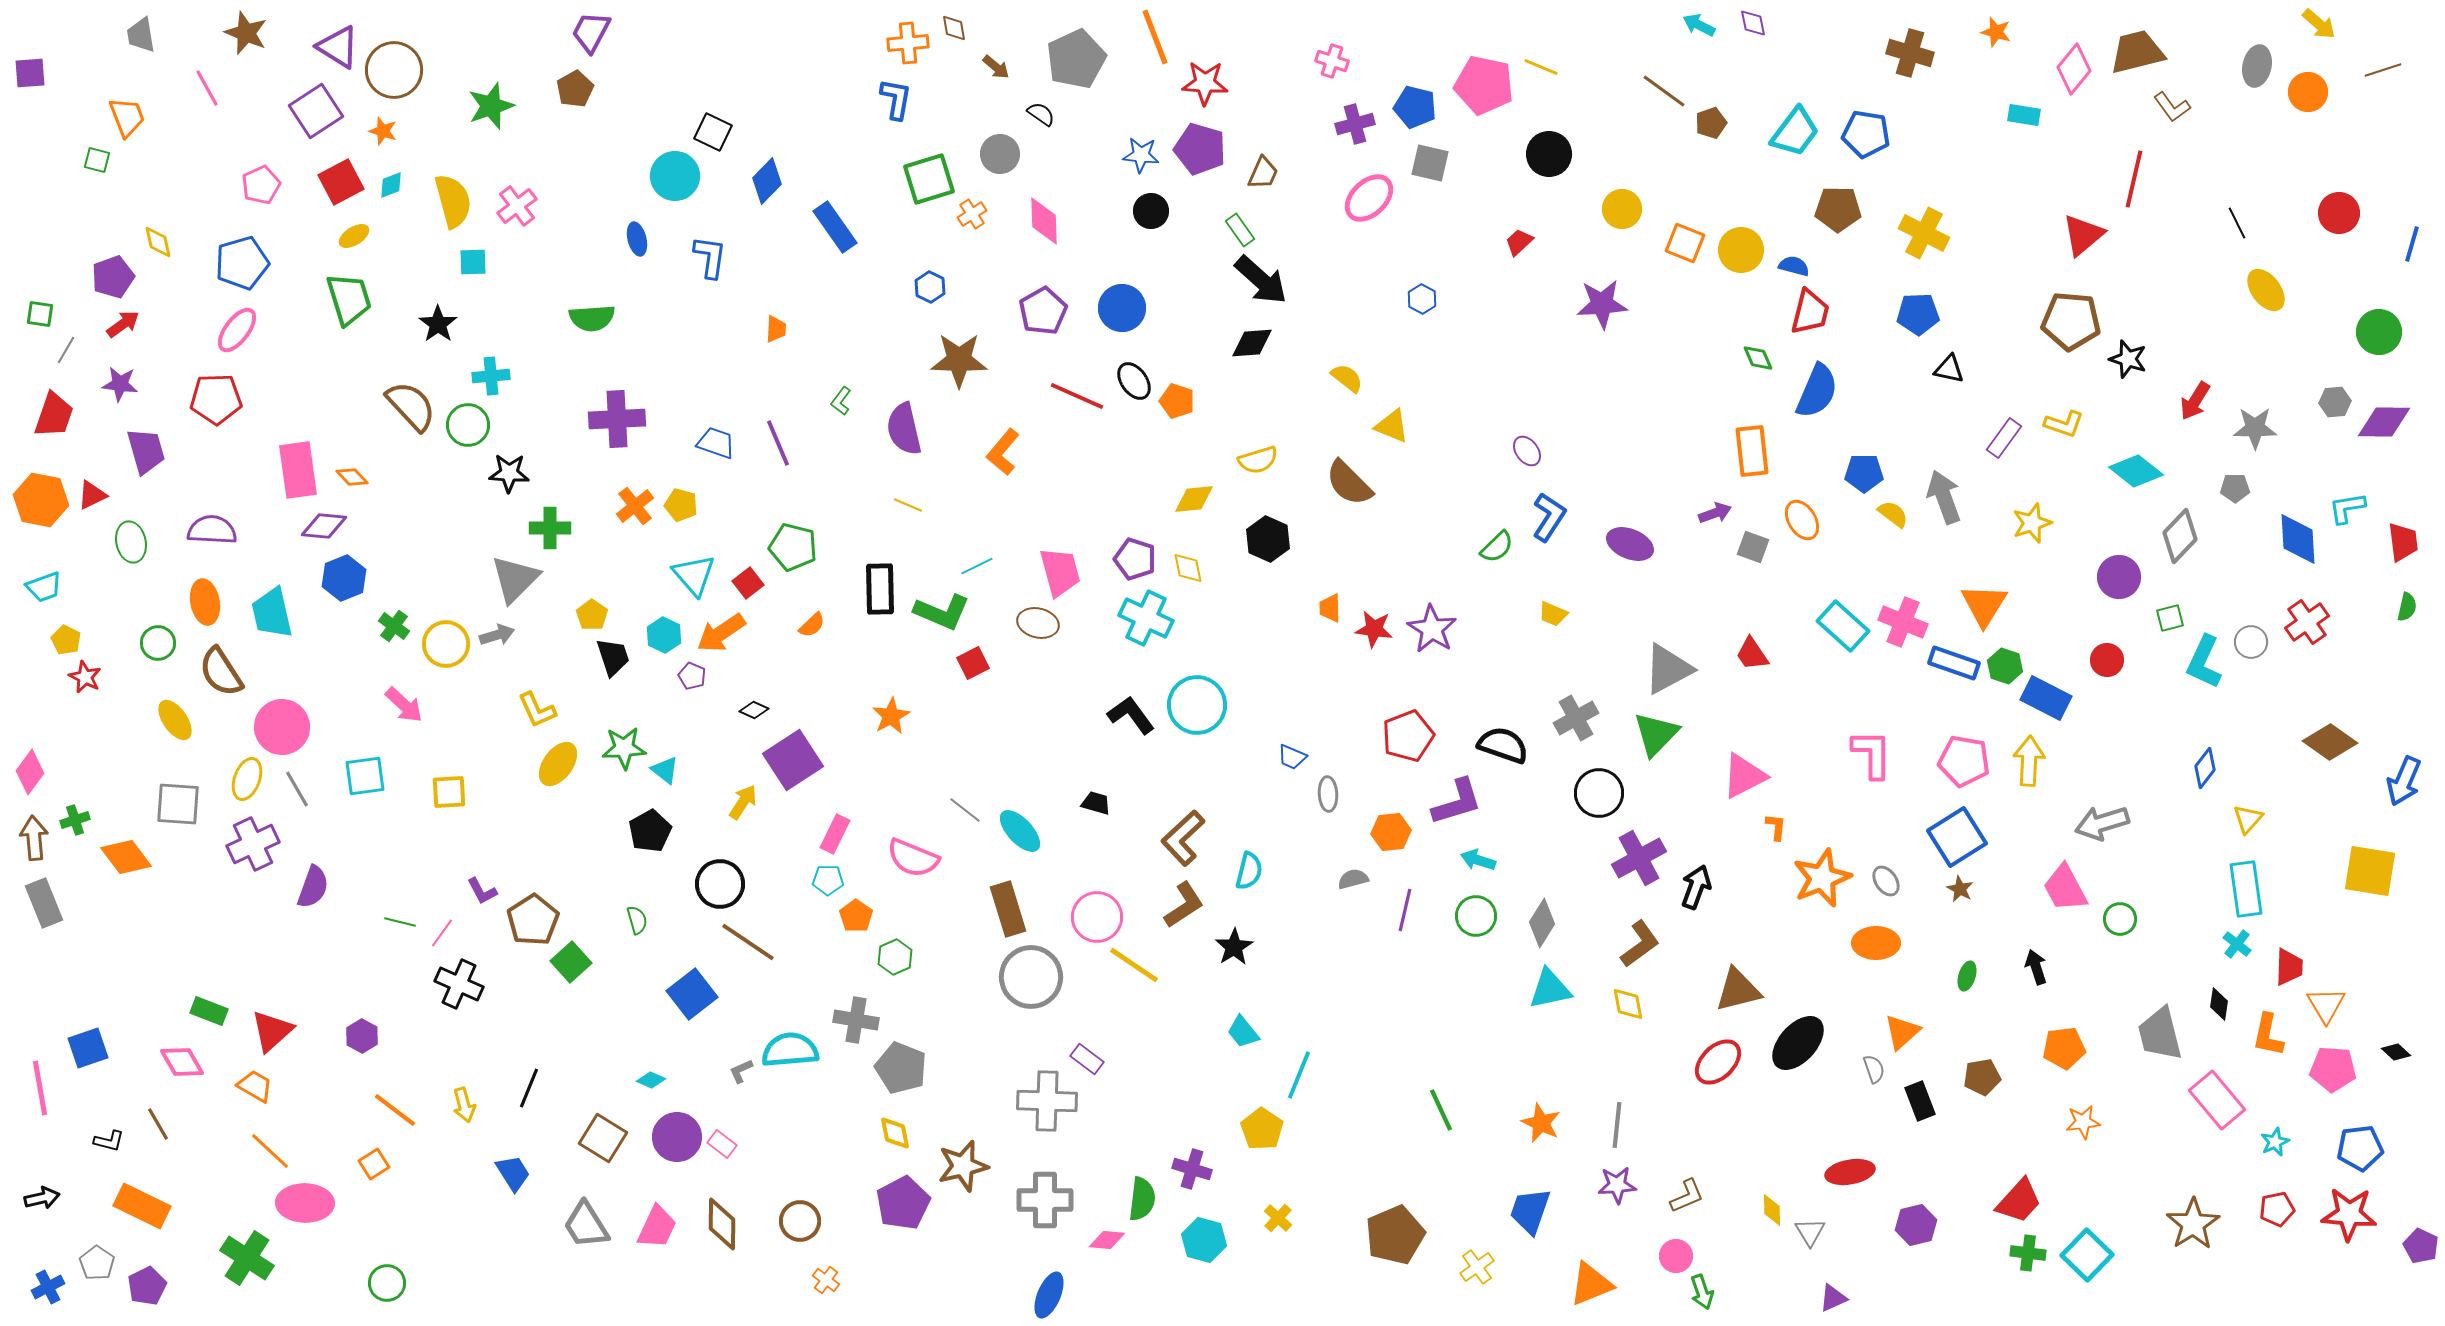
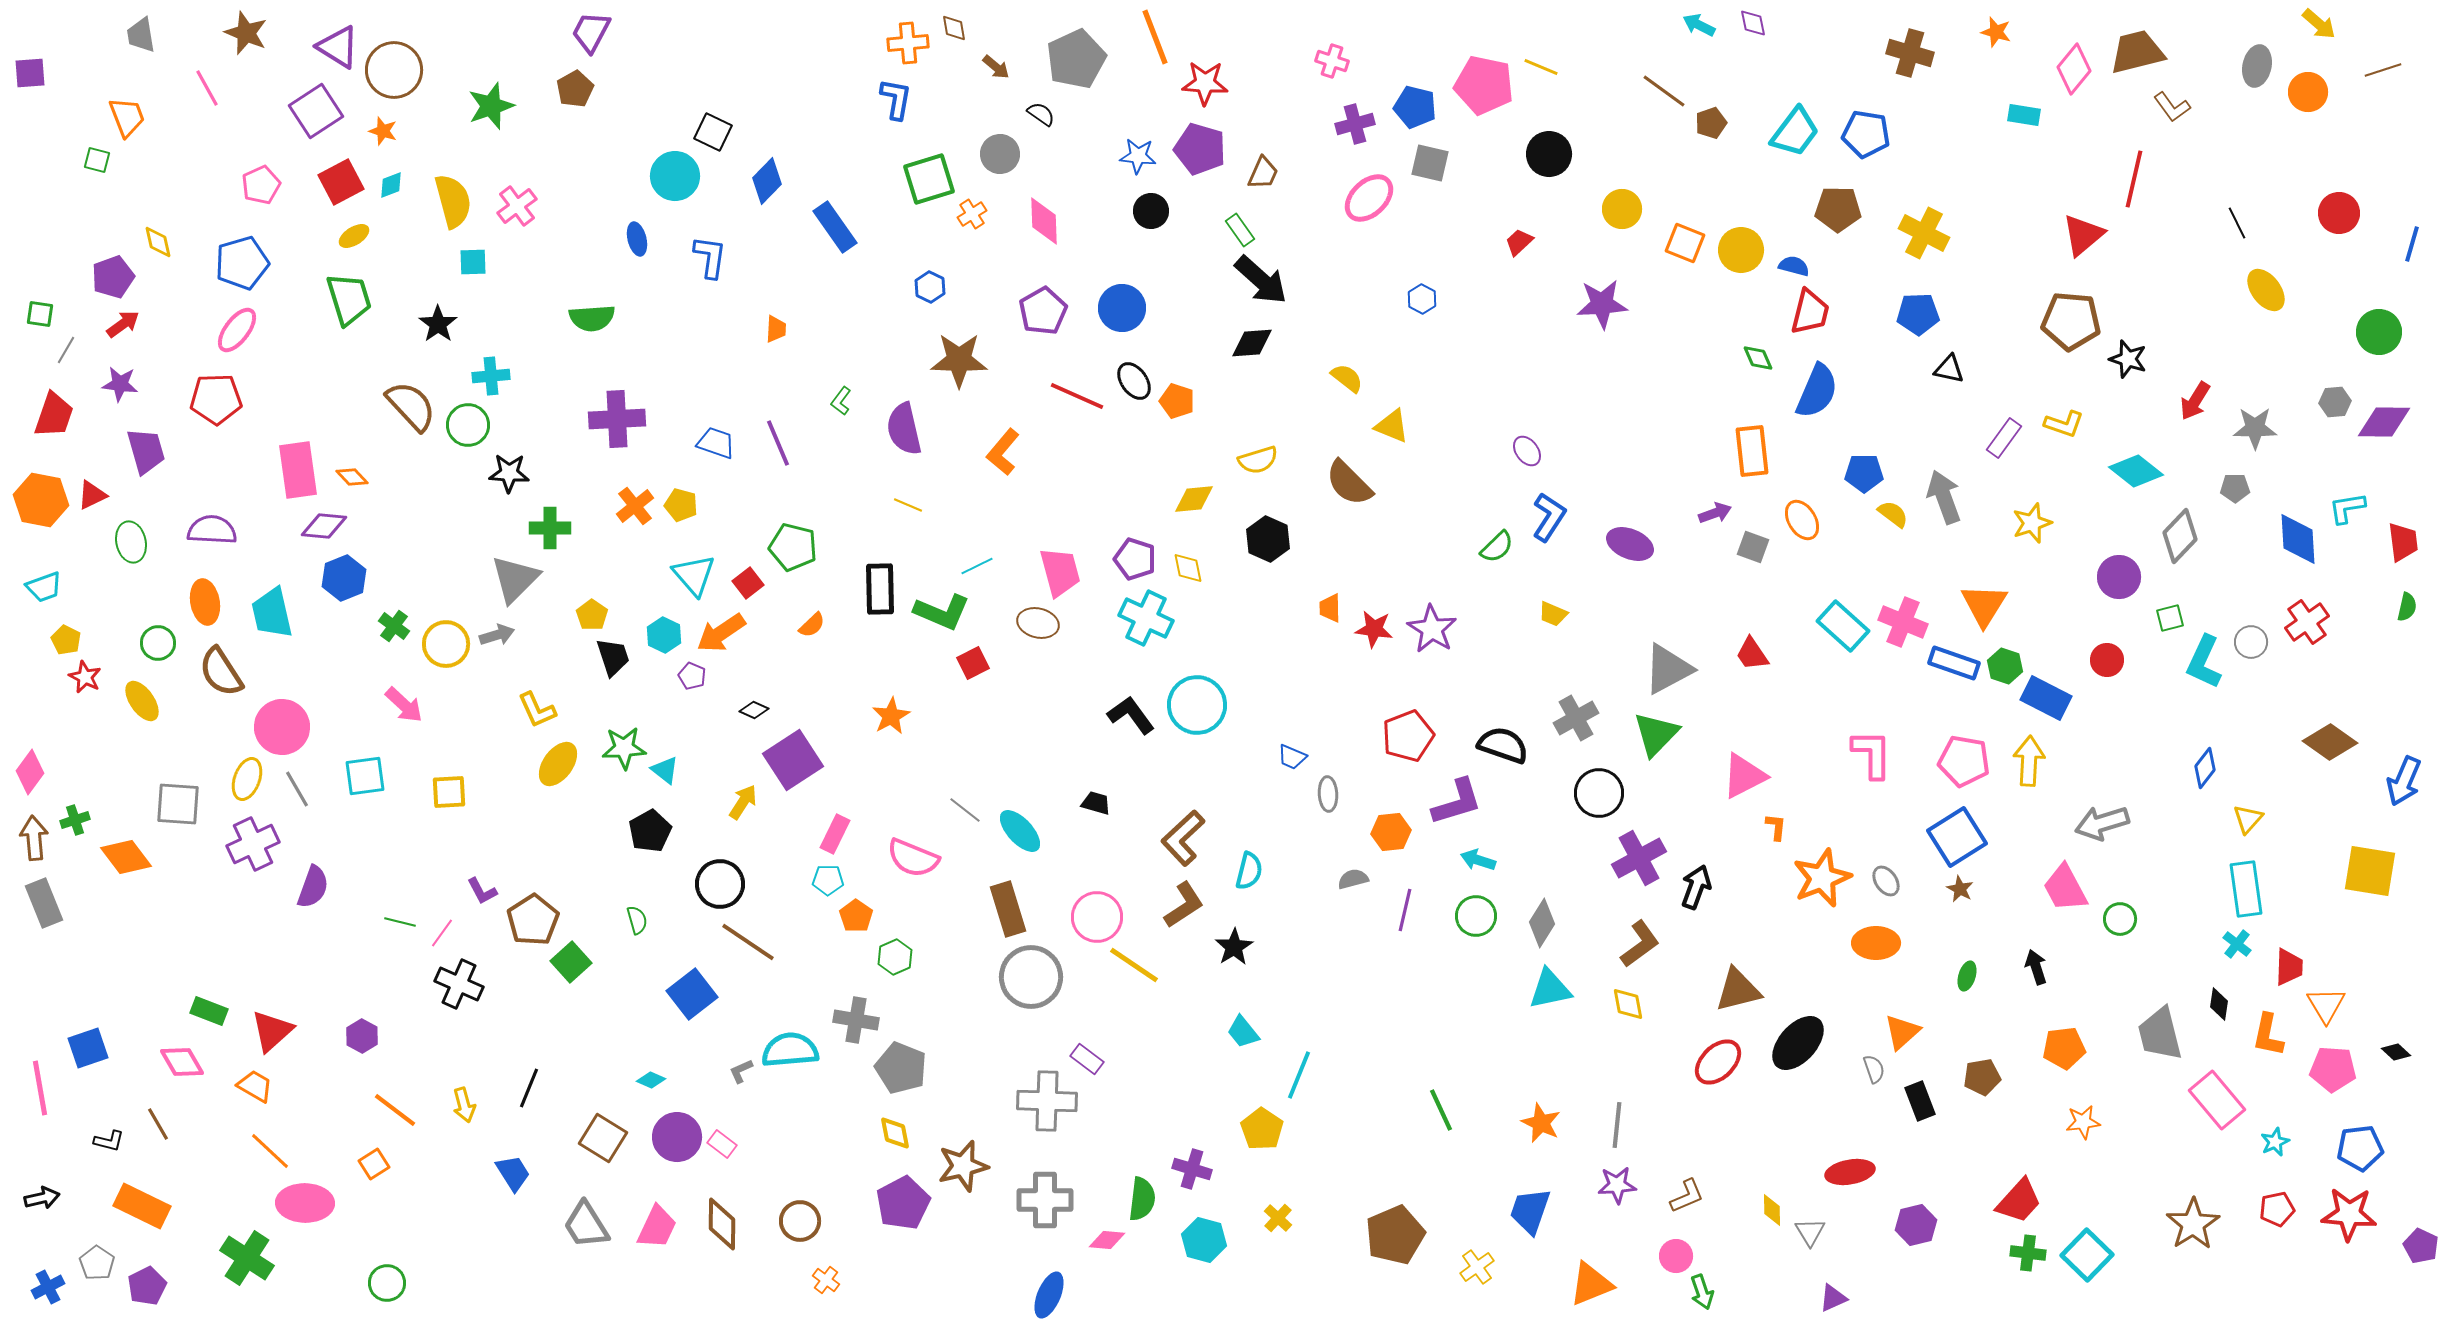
blue star at (1141, 155): moved 3 px left, 1 px down
yellow ellipse at (175, 720): moved 33 px left, 19 px up
